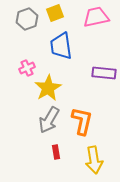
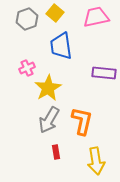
yellow square: rotated 30 degrees counterclockwise
yellow arrow: moved 2 px right, 1 px down
